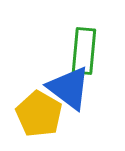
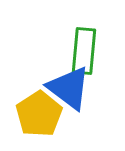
yellow pentagon: rotated 9 degrees clockwise
